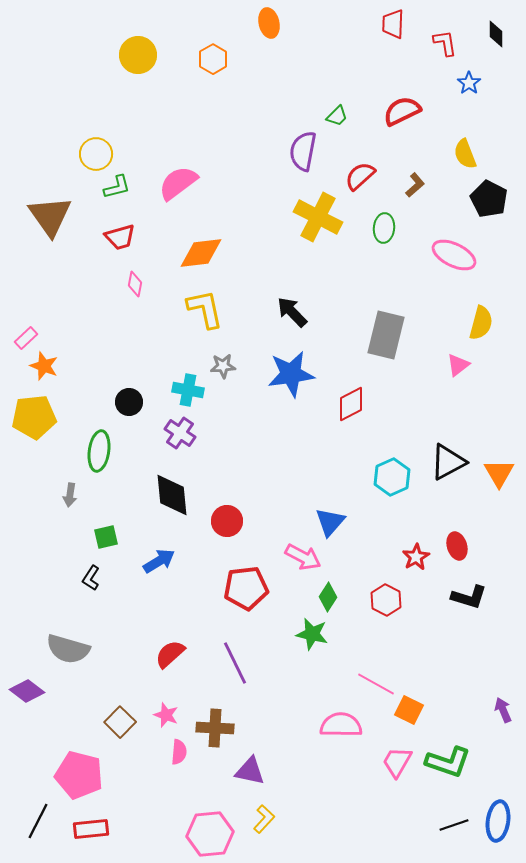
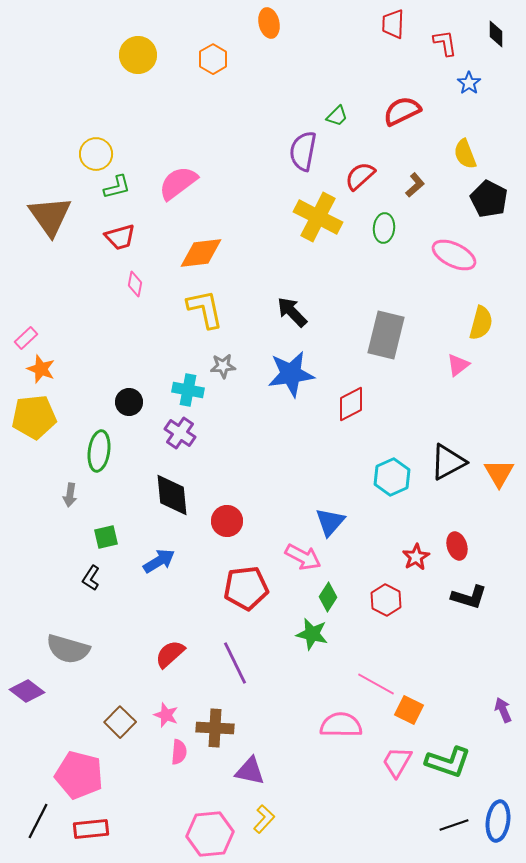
orange star at (44, 366): moved 3 px left, 3 px down
